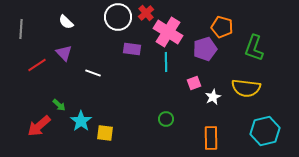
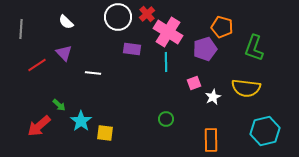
red cross: moved 1 px right, 1 px down
white line: rotated 14 degrees counterclockwise
orange rectangle: moved 2 px down
